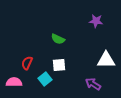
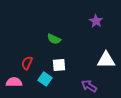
purple star: rotated 24 degrees clockwise
green semicircle: moved 4 px left
cyan square: rotated 16 degrees counterclockwise
purple arrow: moved 4 px left, 2 px down
